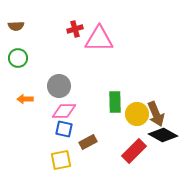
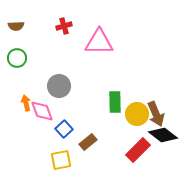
red cross: moved 11 px left, 3 px up
pink triangle: moved 3 px down
green circle: moved 1 px left
orange arrow: moved 1 px right, 4 px down; rotated 77 degrees clockwise
pink diamond: moved 22 px left; rotated 70 degrees clockwise
blue square: rotated 36 degrees clockwise
black diamond: rotated 8 degrees clockwise
brown rectangle: rotated 12 degrees counterclockwise
red rectangle: moved 4 px right, 1 px up
